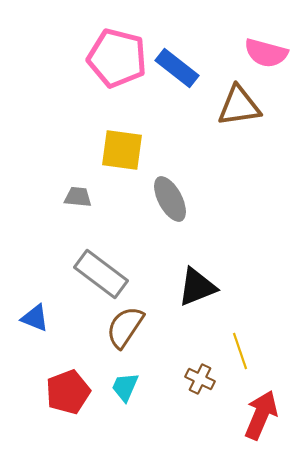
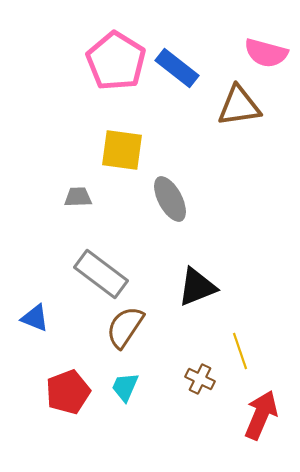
pink pentagon: moved 1 px left, 3 px down; rotated 18 degrees clockwise
gray trapezoid: rotated 8 degrees counterclockwise
